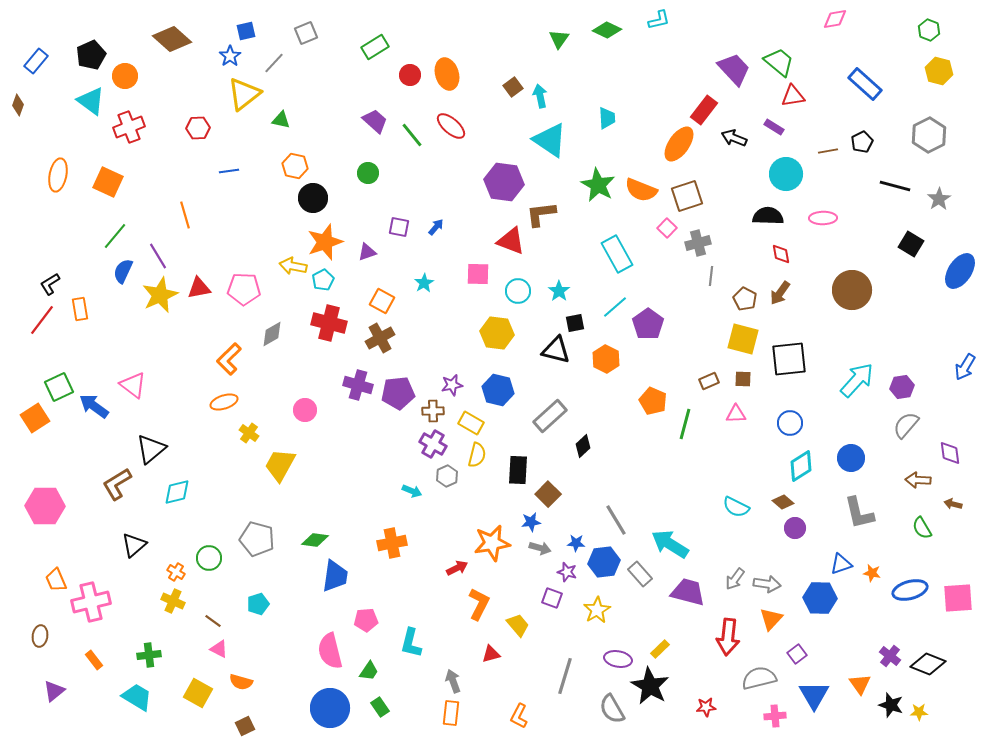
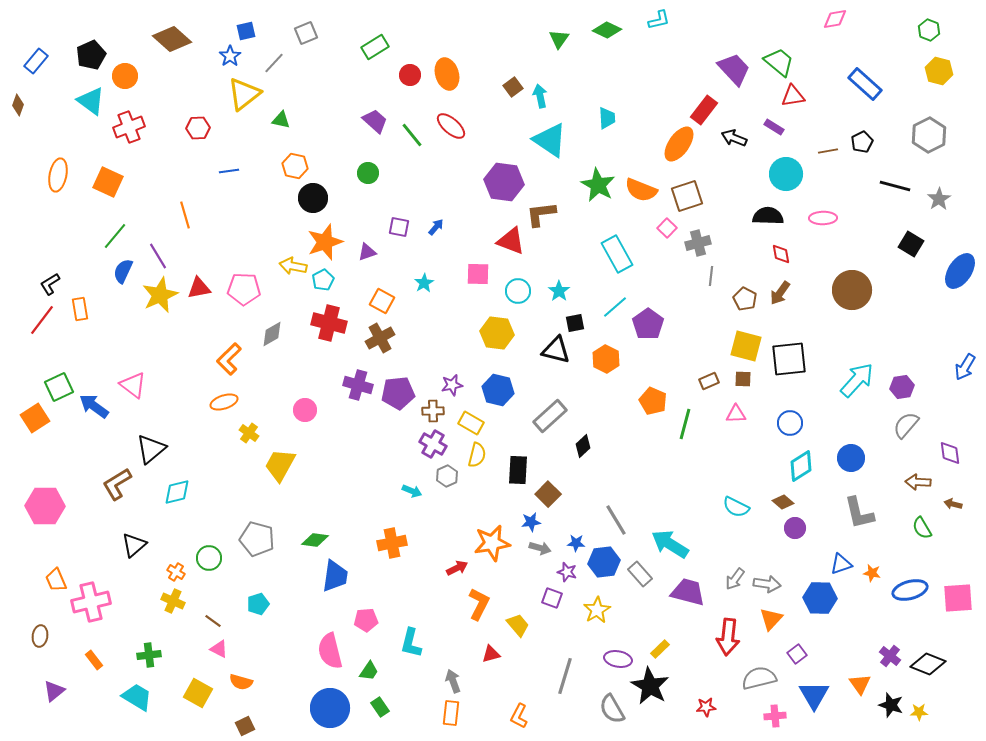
yellow square at (743, 339): moved 3 px right, 7 px down
brown arrow at (918, 480): moved 2 px down
